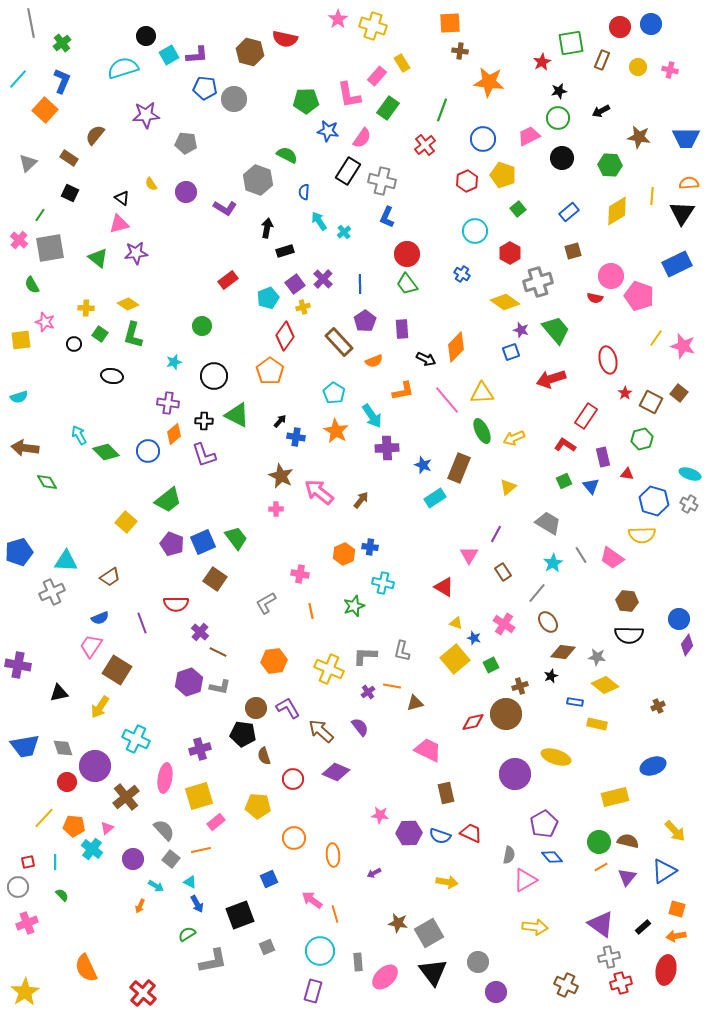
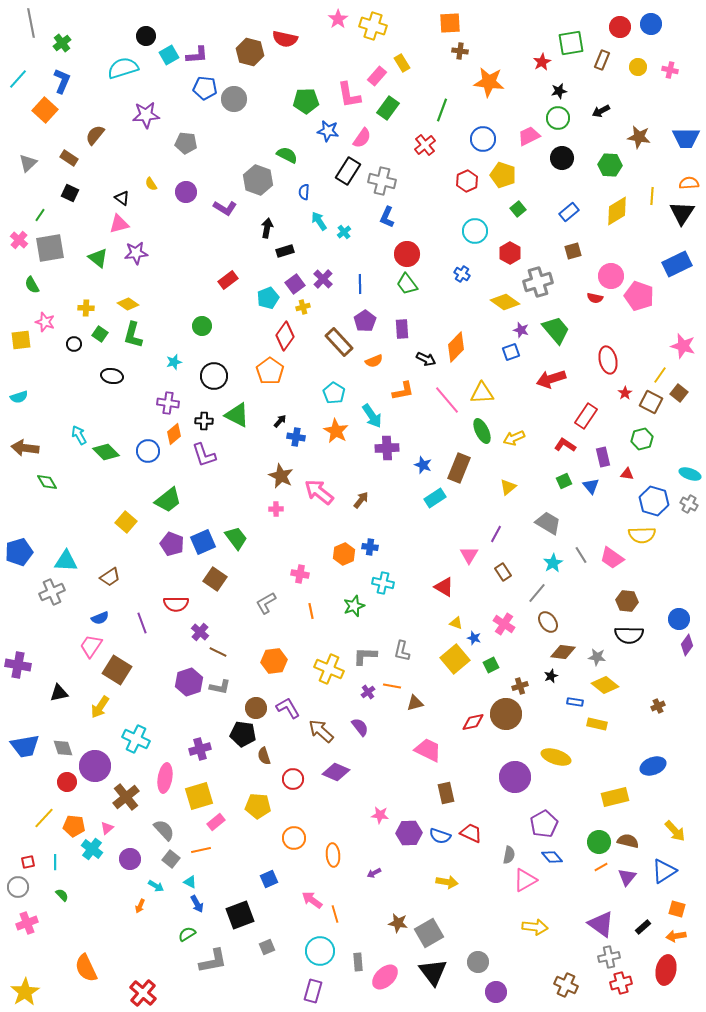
yellow line at (656, 338): moved 4 px right, 37 px down
purple circle at (515, 774): moved 3 px down
purple circle at (133, 859): moved 3 px left
